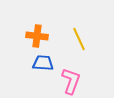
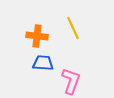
yellow line: moved 6 px left, 11 px up
